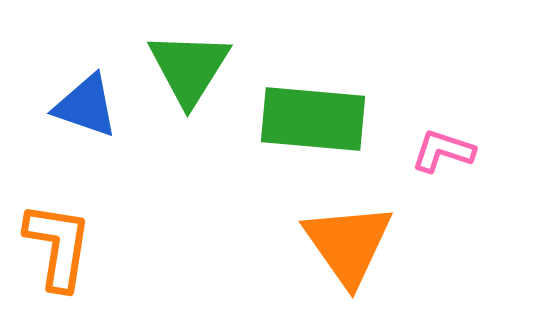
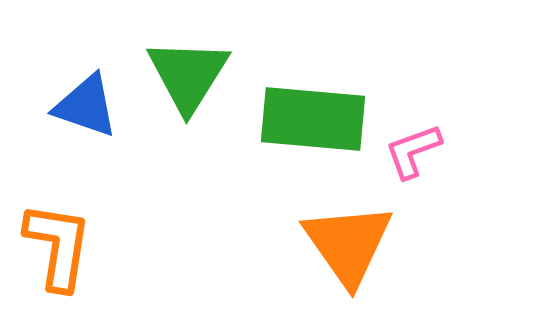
green triangle: moved 1 px left, 7 px down
pink L-shape: moved 30 px left; rotated 38 degrees counterclockwise
